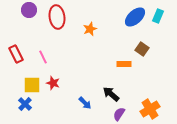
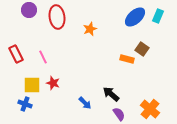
orange rectangle: moved 3 px right, 5 px up; rotated 16 degrees clockwise
blue cross: rotated 24 degrees counterclockwise
orange cross: rotated 18 degrees counterclockwise
purple semicircle: rotated 112 degrees clockwise
